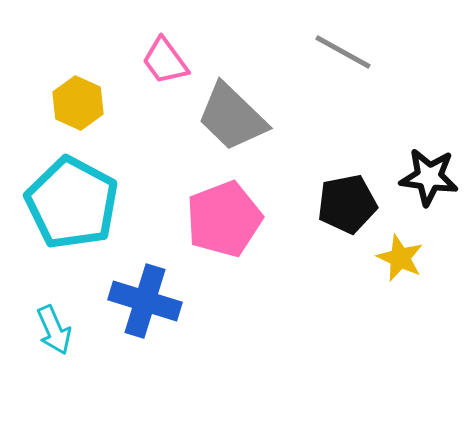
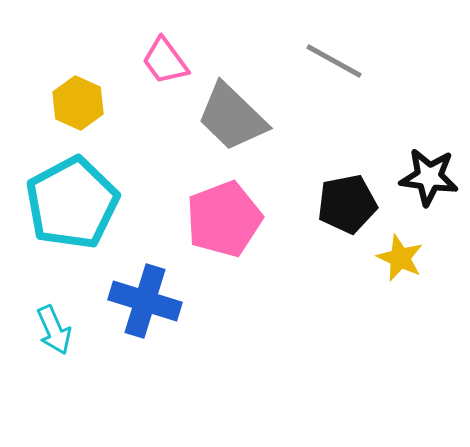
gray line: moved 9 px left, 9 px down
cyan pentagon: rotated 16 degrees clockwise
